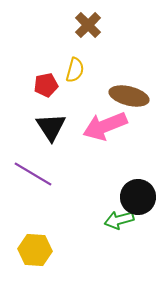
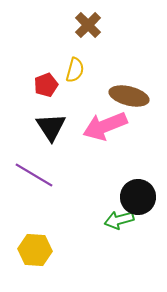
red pentagon: rotated 10 degrees counterclockwise
purple line: moved 1 px right, 1 px down
